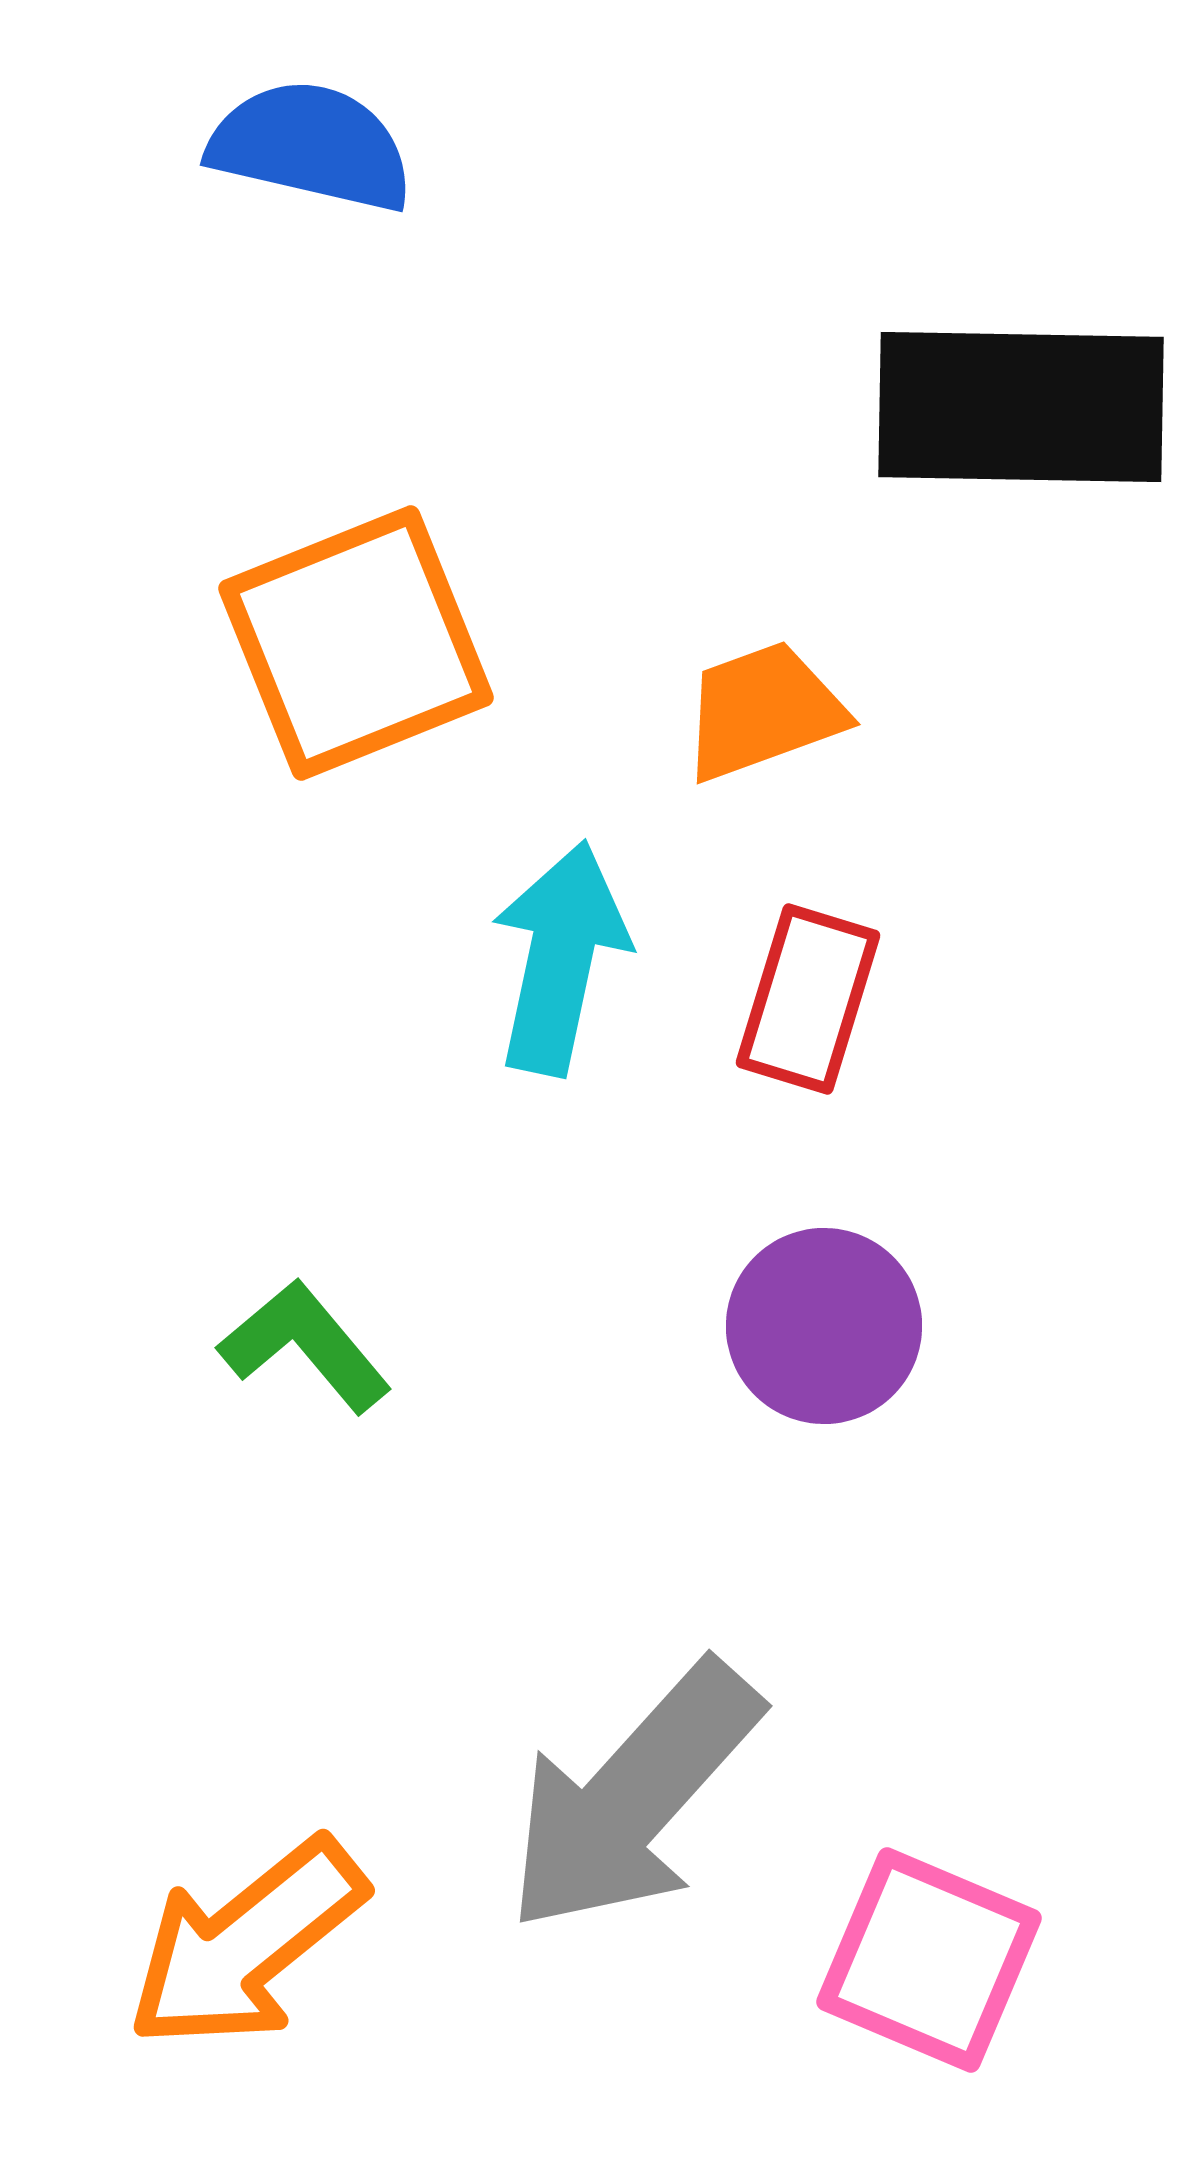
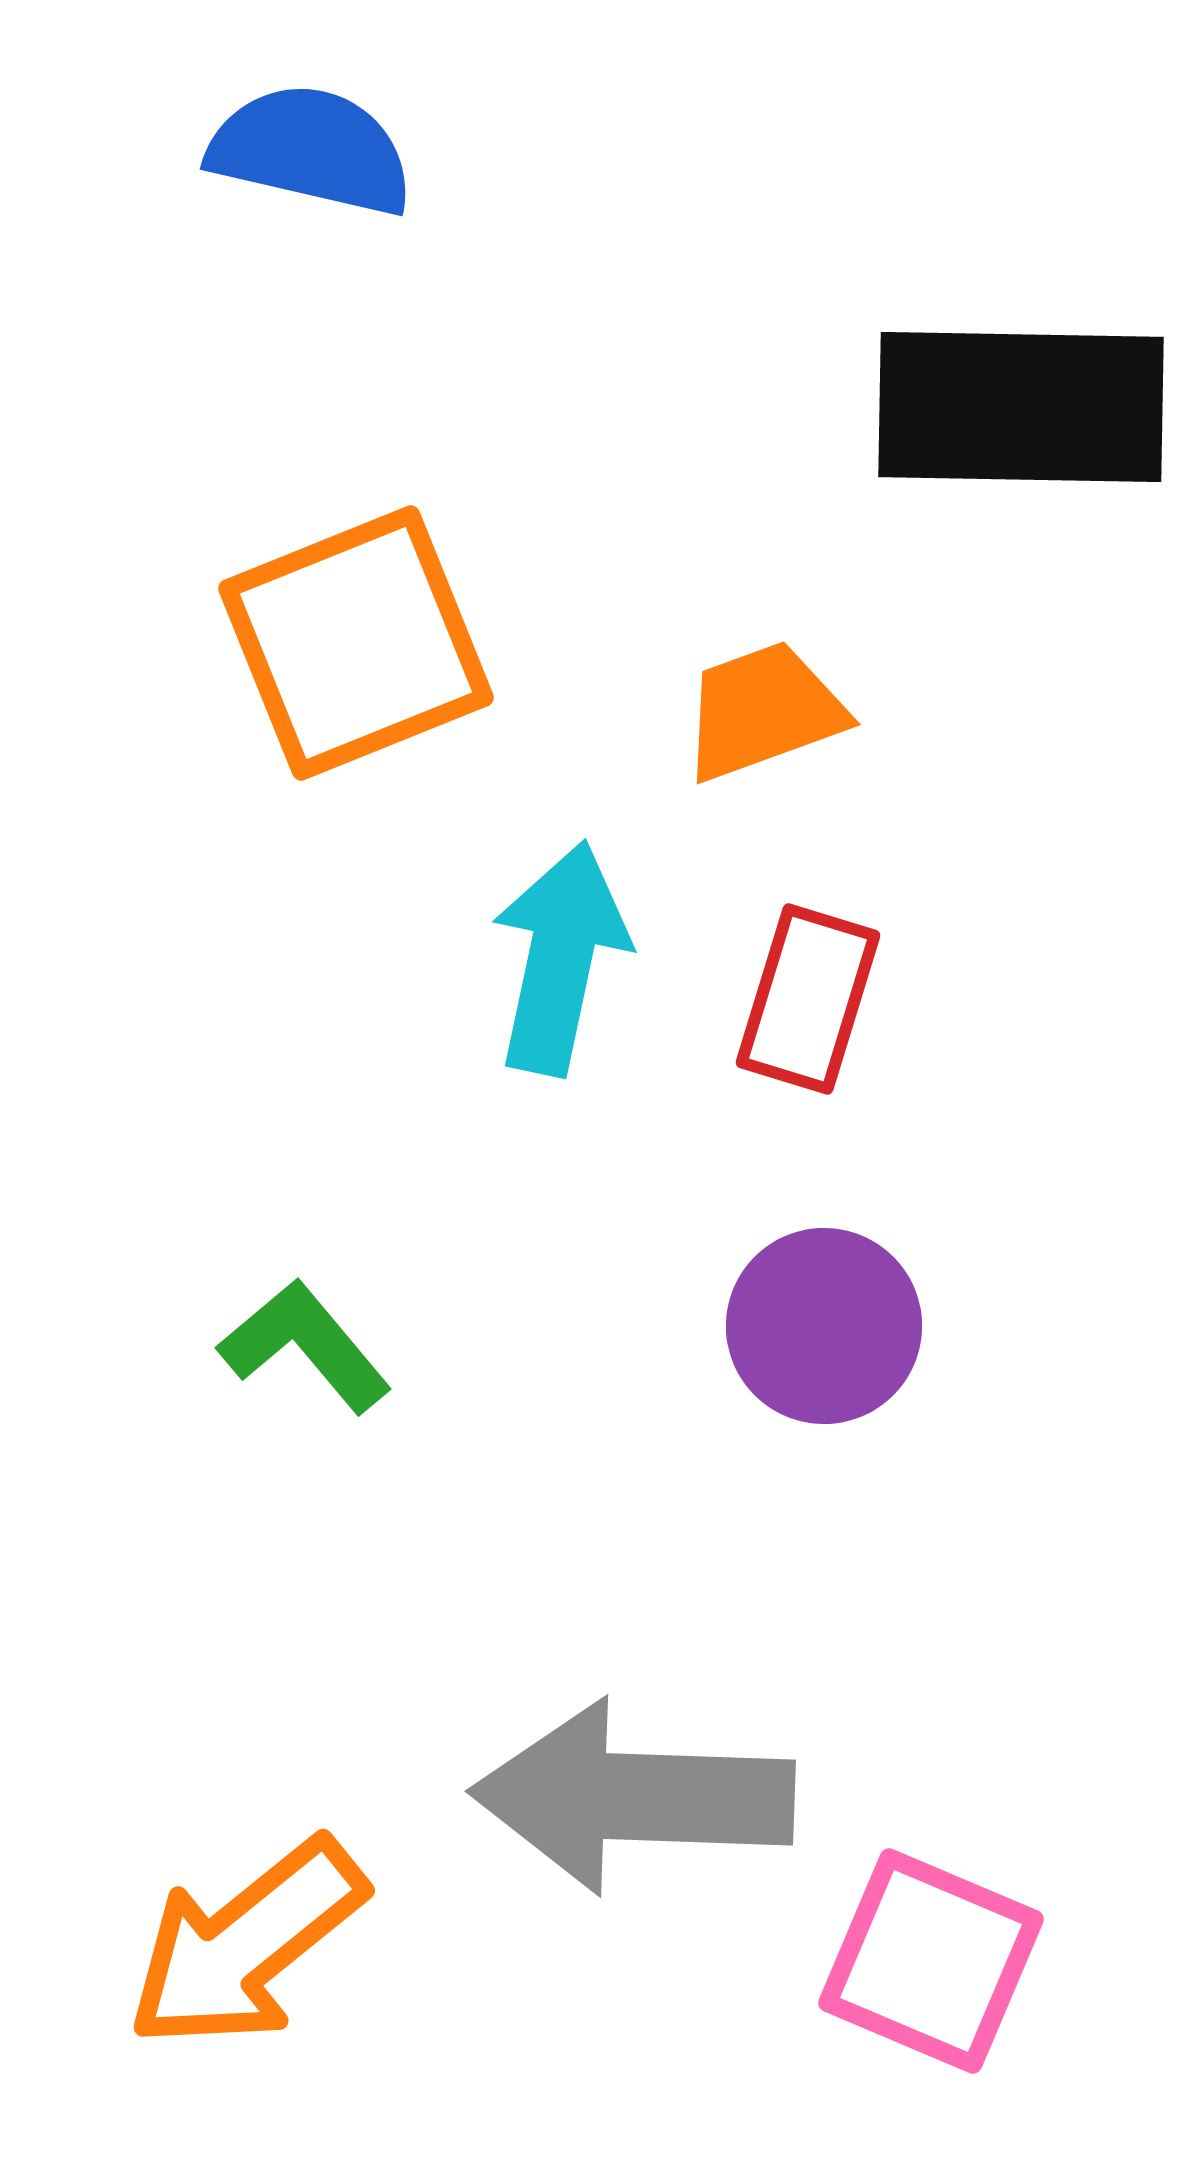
blue semicircle: moved 4 px down
gray arrow: rotated 50 degrees clockwise
pink square: moved 2 px right, 1 px down
